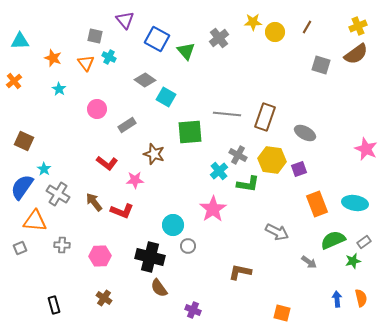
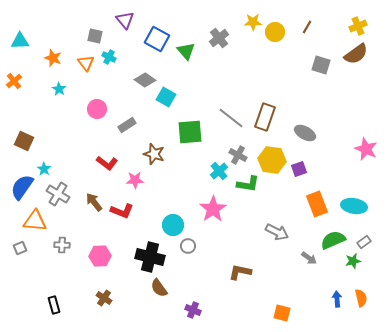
gray line at (227, 114): moved 4 px right, 4 px down; rotated 32 degrees clockwise
cyan ellipse at (355, 203): moved 1 px left, 3 px down
gray arrow at (309, 262): moved 4 px up
